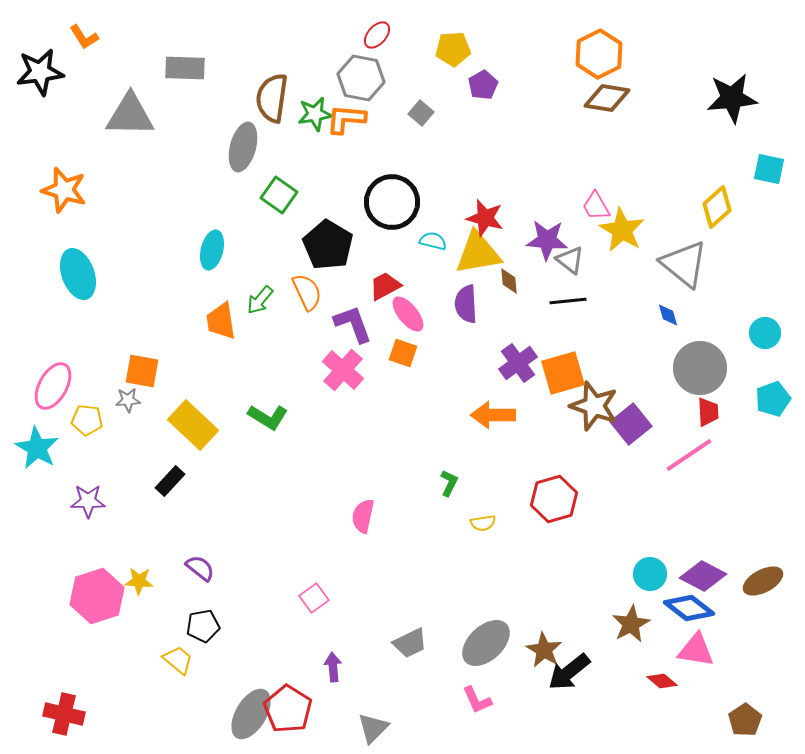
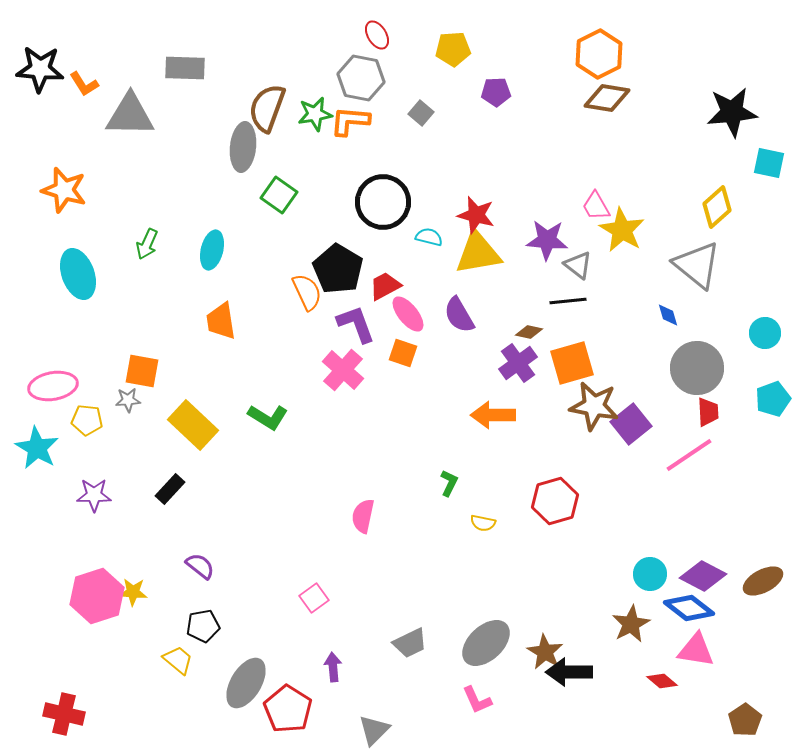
red ellipse at (377, 35): rotated 72 degrees counterclockwise
orange L-shape at (84, 37): moved 47 px down
black star at (40, 72): moved 3 px up; rotated 12 degrees clockwise
purple pentagon at (483, 85): moved 13 px right, 7 px down; rotated 28 degrees clockwise
brown semicircle at (272, 98): moved 5 px left, 10 px down; rotated 12 degrees clockwise
black star at (732, 98): moved 14 px down
orange L-shape at (346, 119): moved 4 px right, 2 px down
gray ellipse at (243, 147): rotated 9 degrees counterclockwise
cyan square at (769, 169): moved 6 px up
black circle at (392, 202): moved 9 px left
red star at (485, 218): moved 9 px left, 3 px up
cyan semicircle at (433, 241): moved 4 px left, 4 px up
black pentagon at (328, 245): moved 10 px right, 24 px down
gray triangle at (570, 260): moved 8 px right, 5 px down
gray triangle at (684, 264): moved 13 px right, 1 px down
brown diamond at (509, 281): moved 20 px right, 51 px down; rotated 72 degrees counterclockwise
green arrow at (260, 300): moved 113 px left, 56 px up; rotated 16 degrees counterclockwise
purple semicircle at (466, 304): moved 7 px left, 11 px down; rotated 27 degrees counterclockwise
purple L-shape at (353, 324): moved 3 px right
gray circle at (700, 368): moved 3 px left
orange square at (563, 373): moved 9 px right, 10 px up
pink ellipse at (53, 386): rotated 51 degrees clockwise
brown star at (594, 406): rotated 9 degrees counterclockwise
black rectangle at (170, 481): moved 8 px down
red hexagon at (554, 499): moved 1 px right, 2 px down
purple star at (88, 501): moved 6 px right, 6 px up
yellow semicircle at (483, 523): rotated 20 degrees clockwise
purple semicircle at (200, 568): moved 2 px up
yellow star at (139, 581): moved 6 px left, 11 px down
brown star at (544, 650): moved 1 px right, 2 px down
black arrow at (569, 672): rotated 39 degrees clockwise
gray ellipse at (251, 714): moved 5 px left, 31 px up
gray triangle at (373, 728): moved 1 px right, 2 px down
